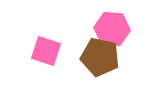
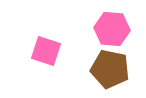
brown pentagon: moved 10 px right, 12 px down
